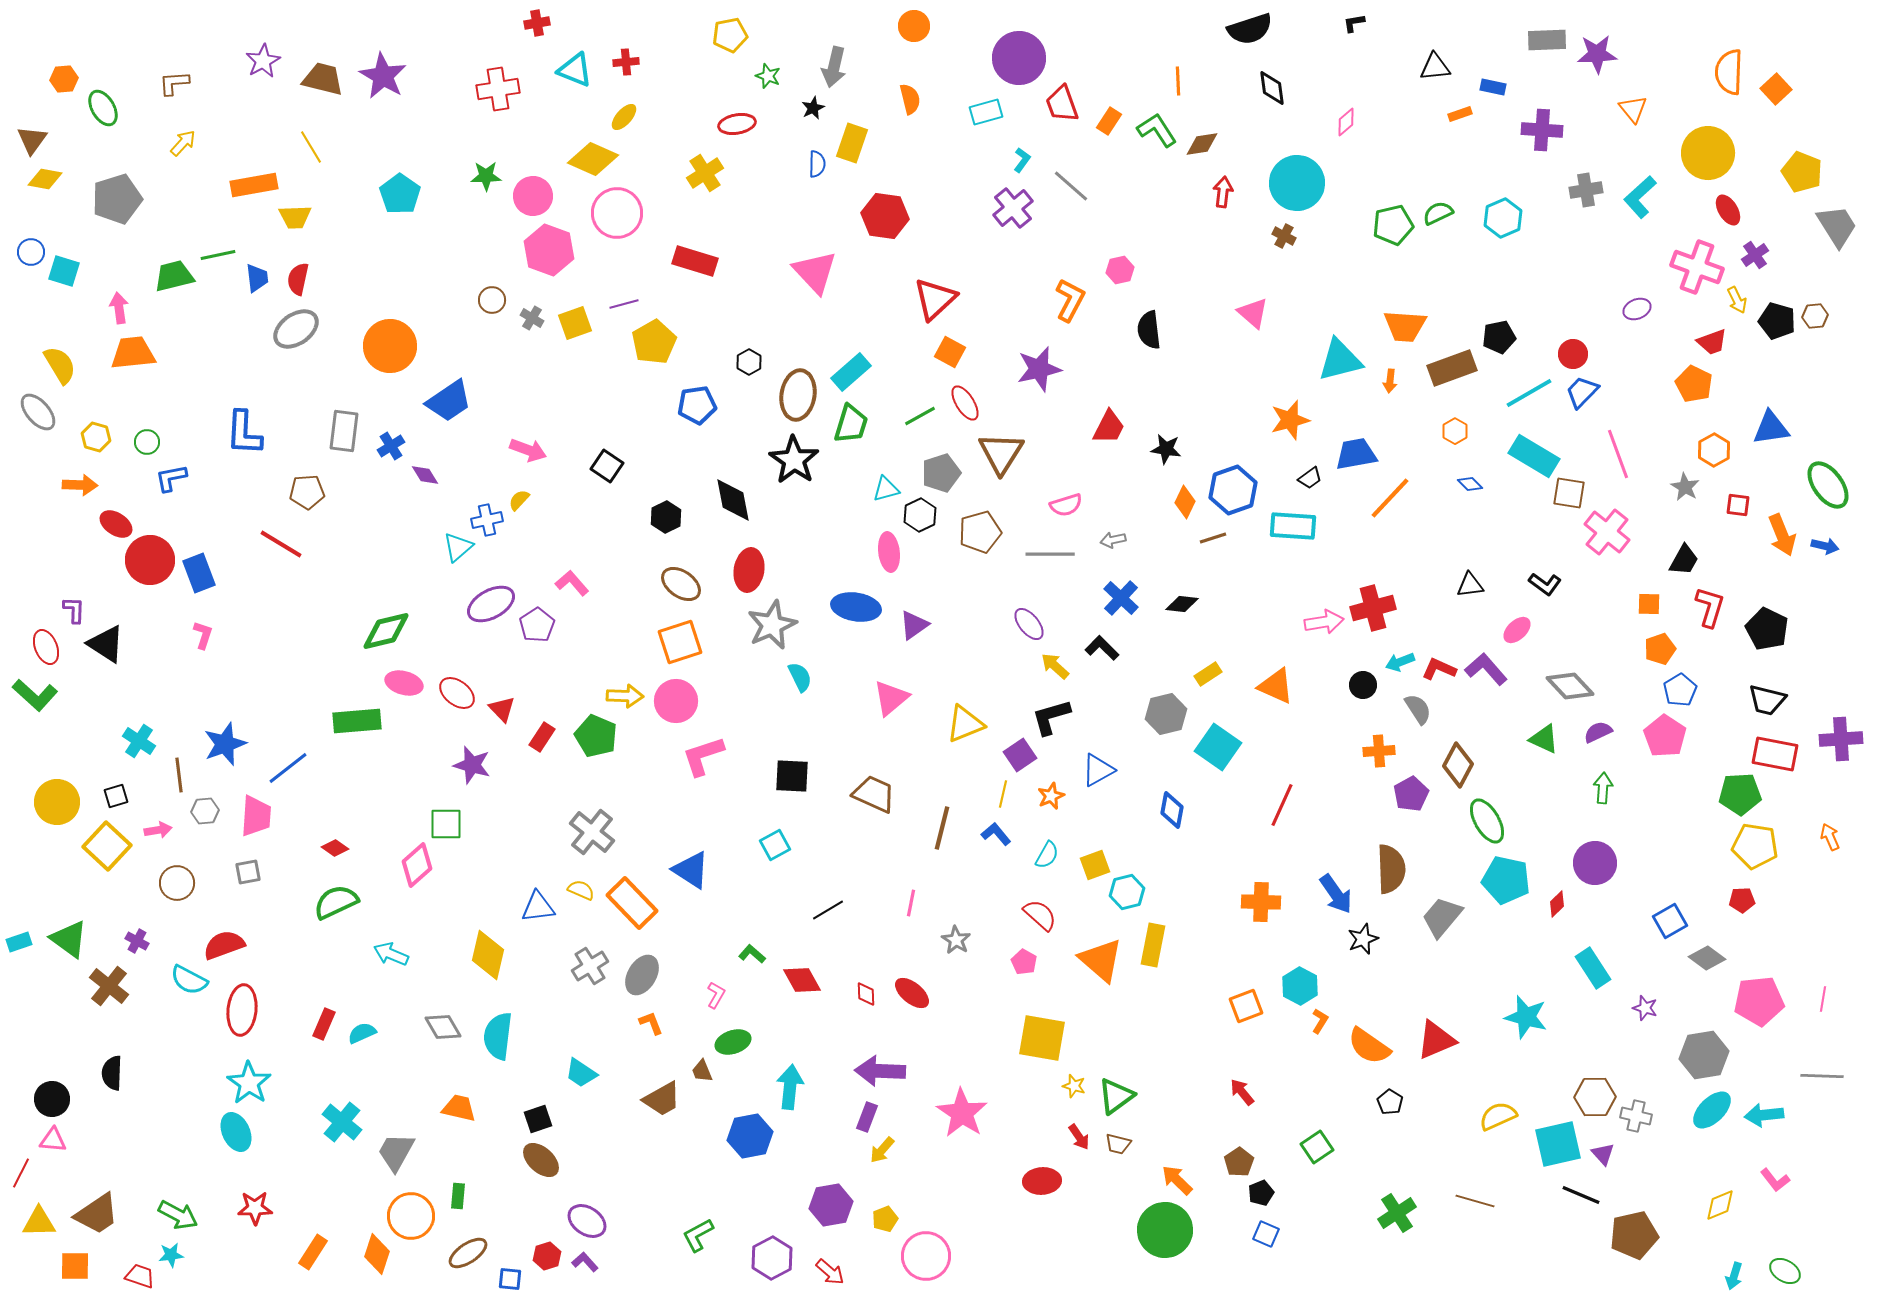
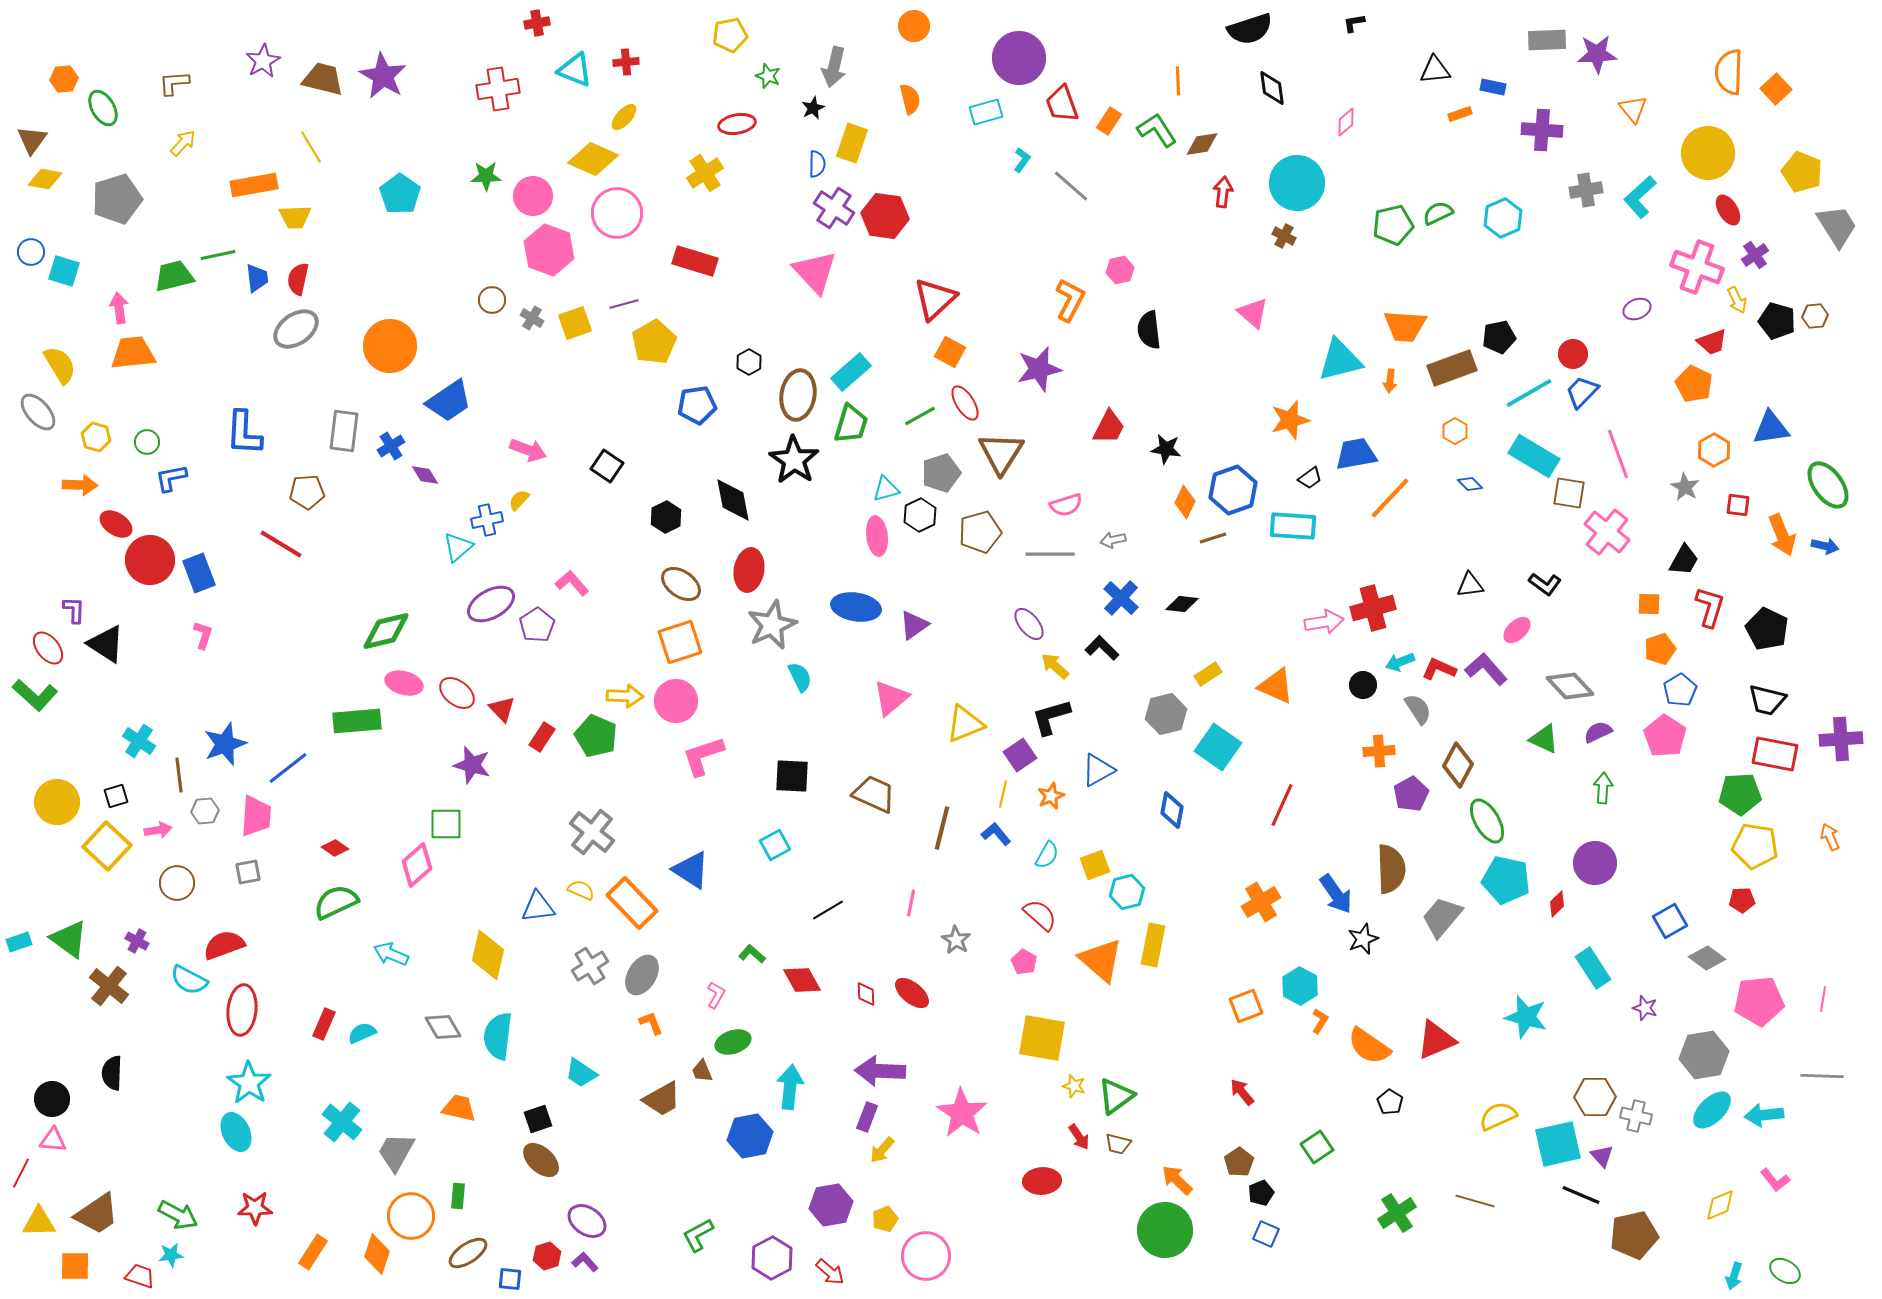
black triangle at (1435, 67): moved 3 px down
purple cross at (1013, 208): moved 179 px left; rotated 18 degrees counterclockwise
pink ellipse at (889, 552): moved 12 px left, 16 px up
red ellipse at (46, 647): moved 2 px right, 1 px down; rotated 16 degrees counterclockwise
orange cross at (1261, 902): rotated 33 degrees counterclockwise
purple triangle at (1603, 1154): moved 1 px left, 2 px down
